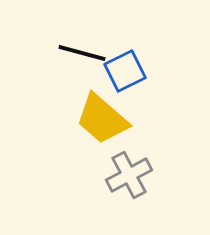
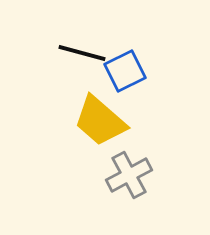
yellow trapezoid: moved 2 px left, 2 px down
